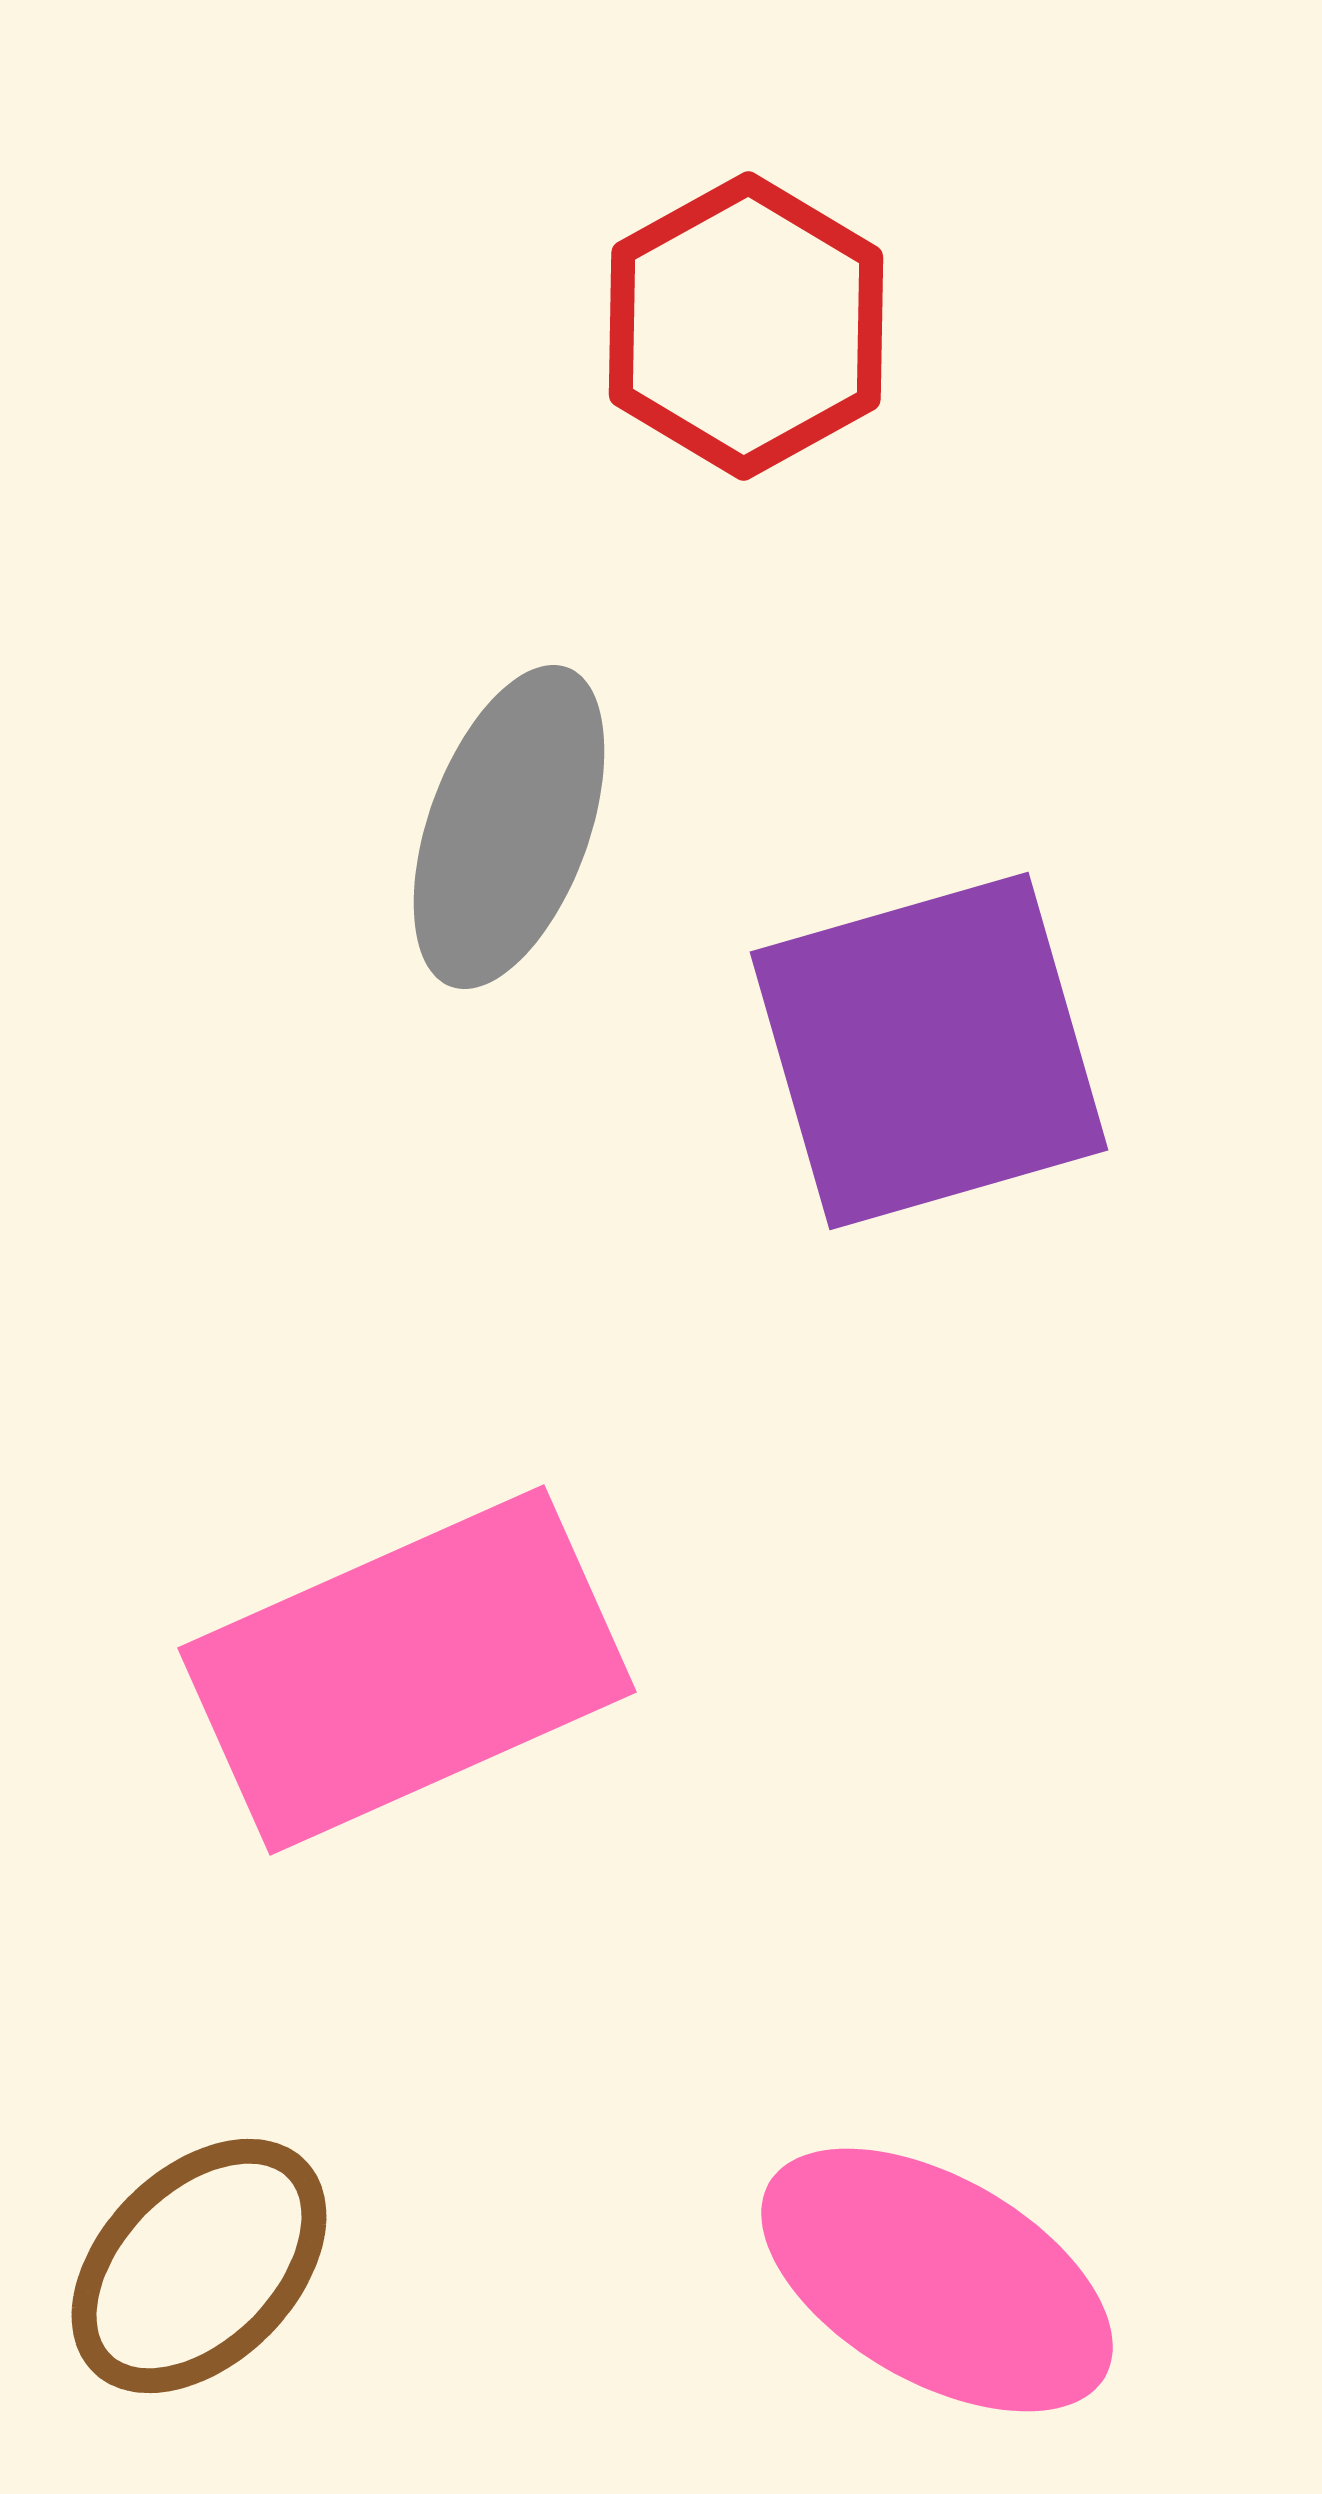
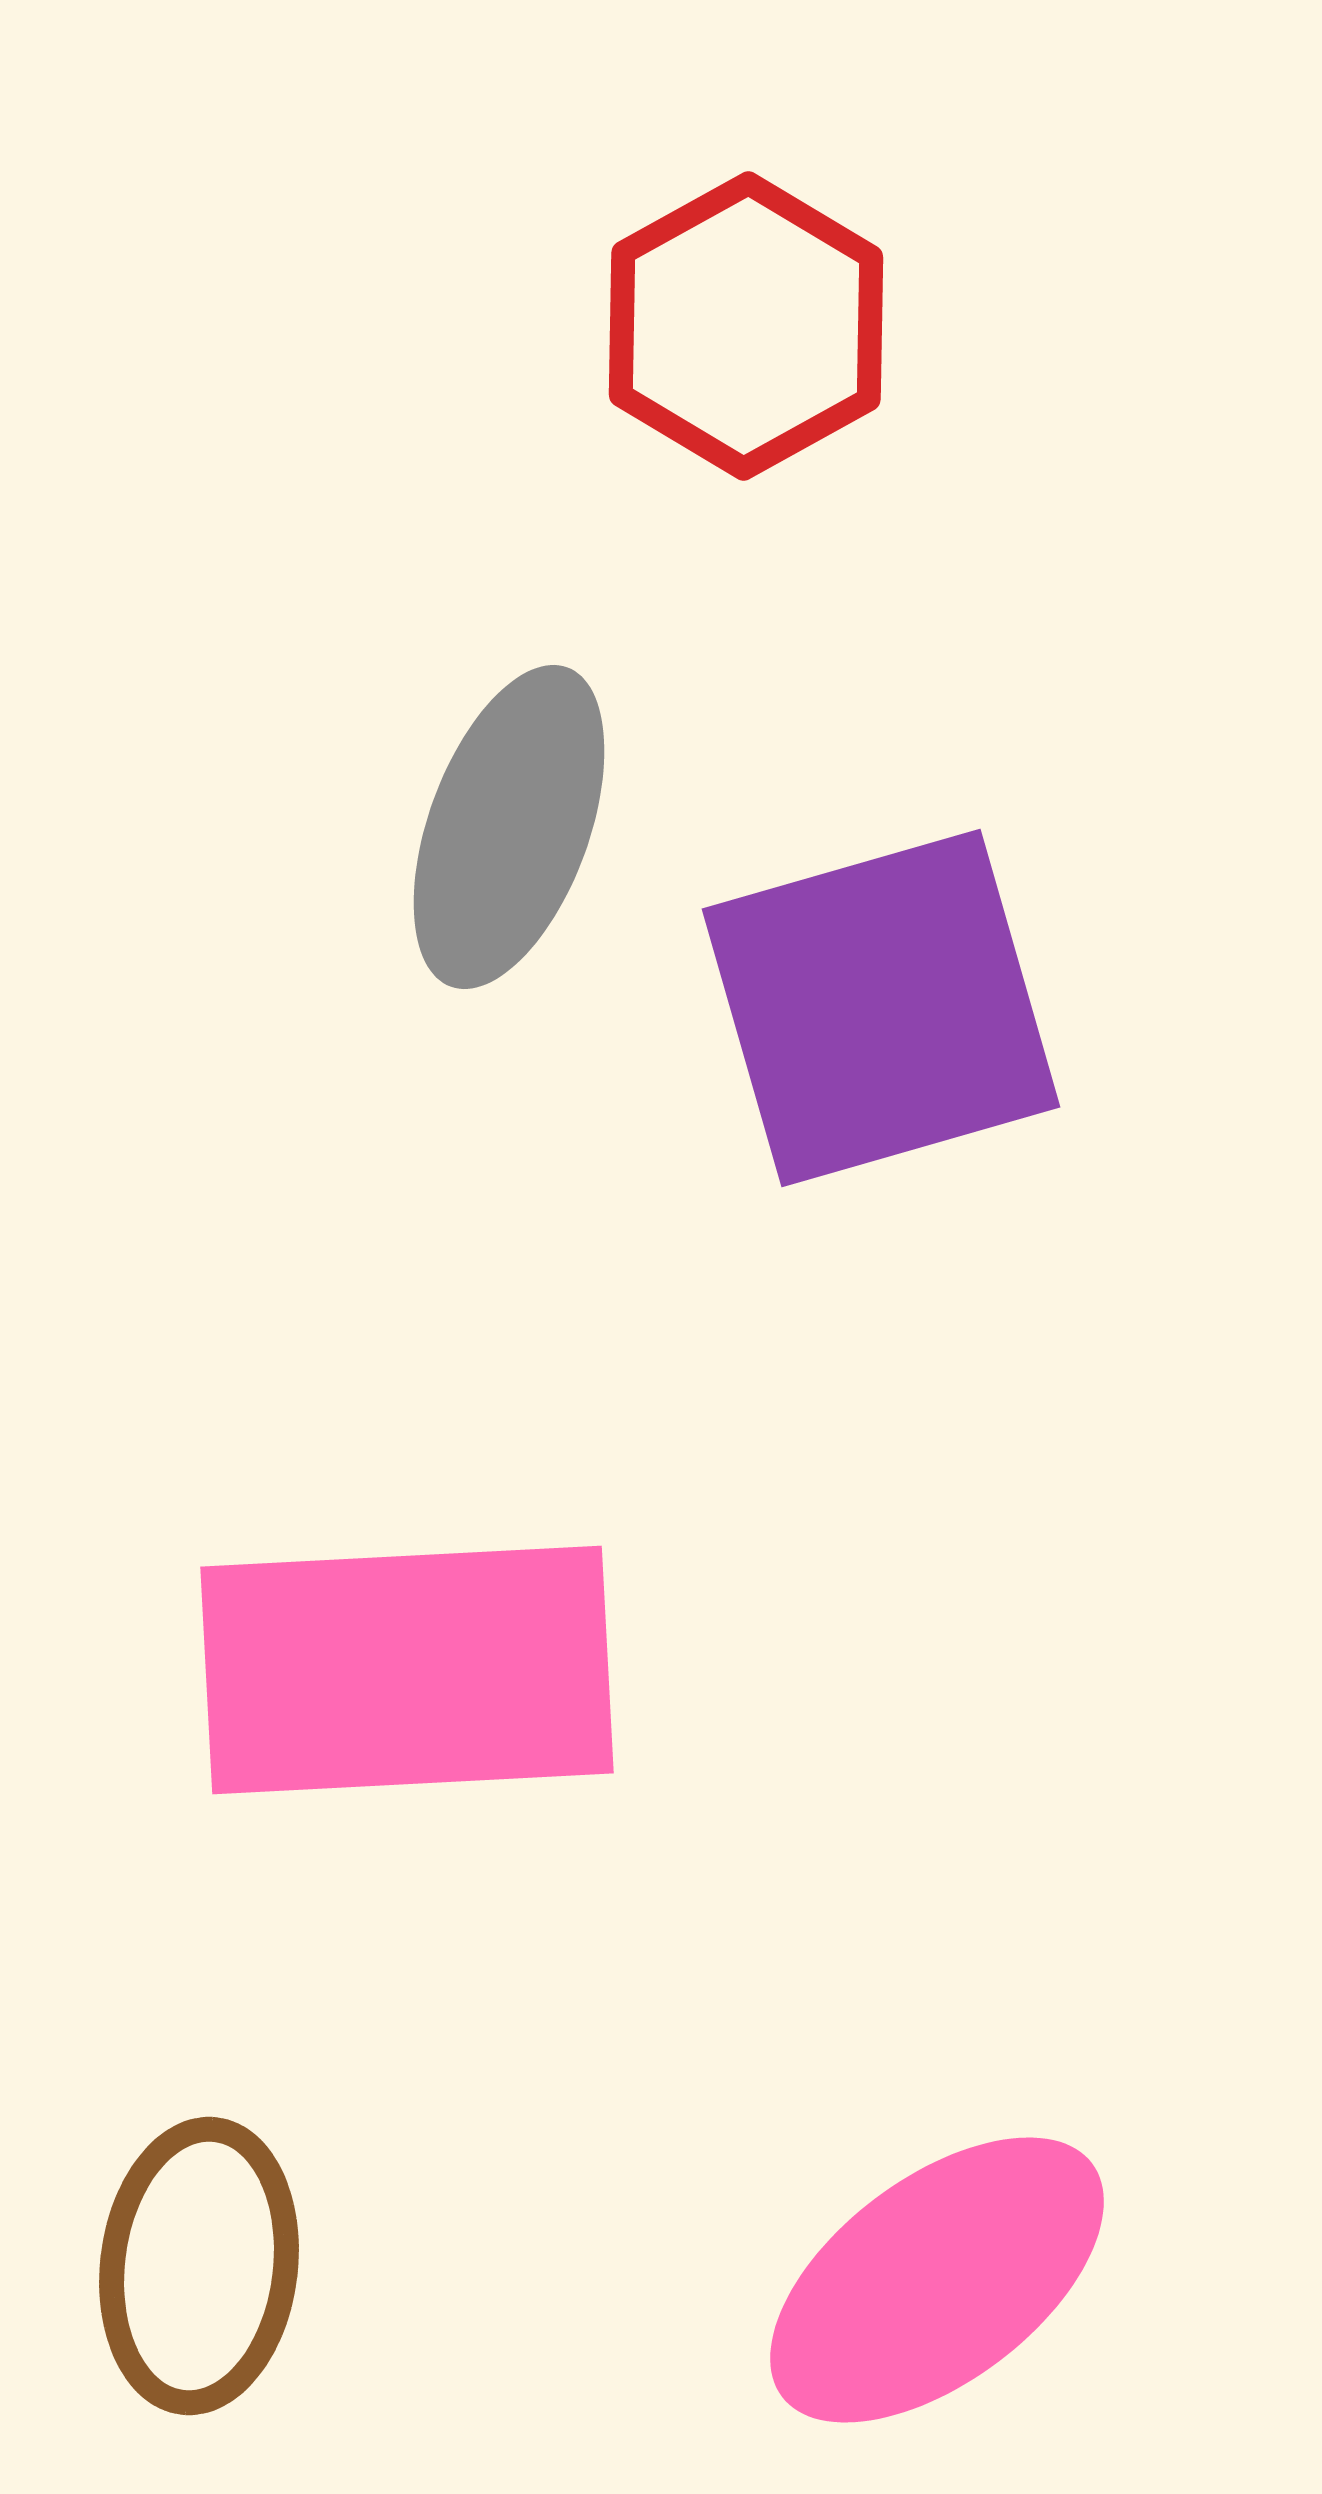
purple square: moved 48 px left, 43 px up
pink rectangle: rotated 21 degrees clockwise
brown ellipse: rotated 38 degrees counterclockwise
pink ellipse: rotated 67 degrees counterclockwise
